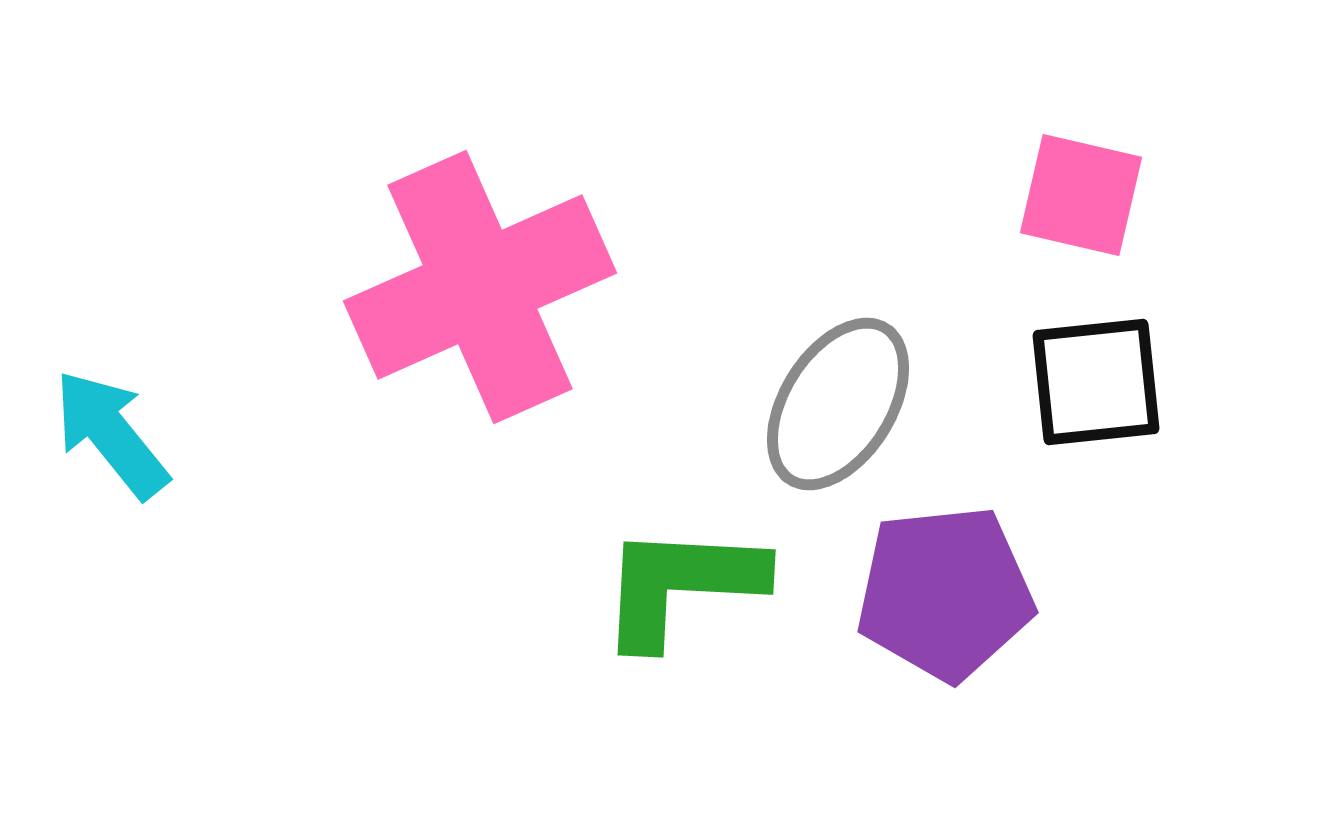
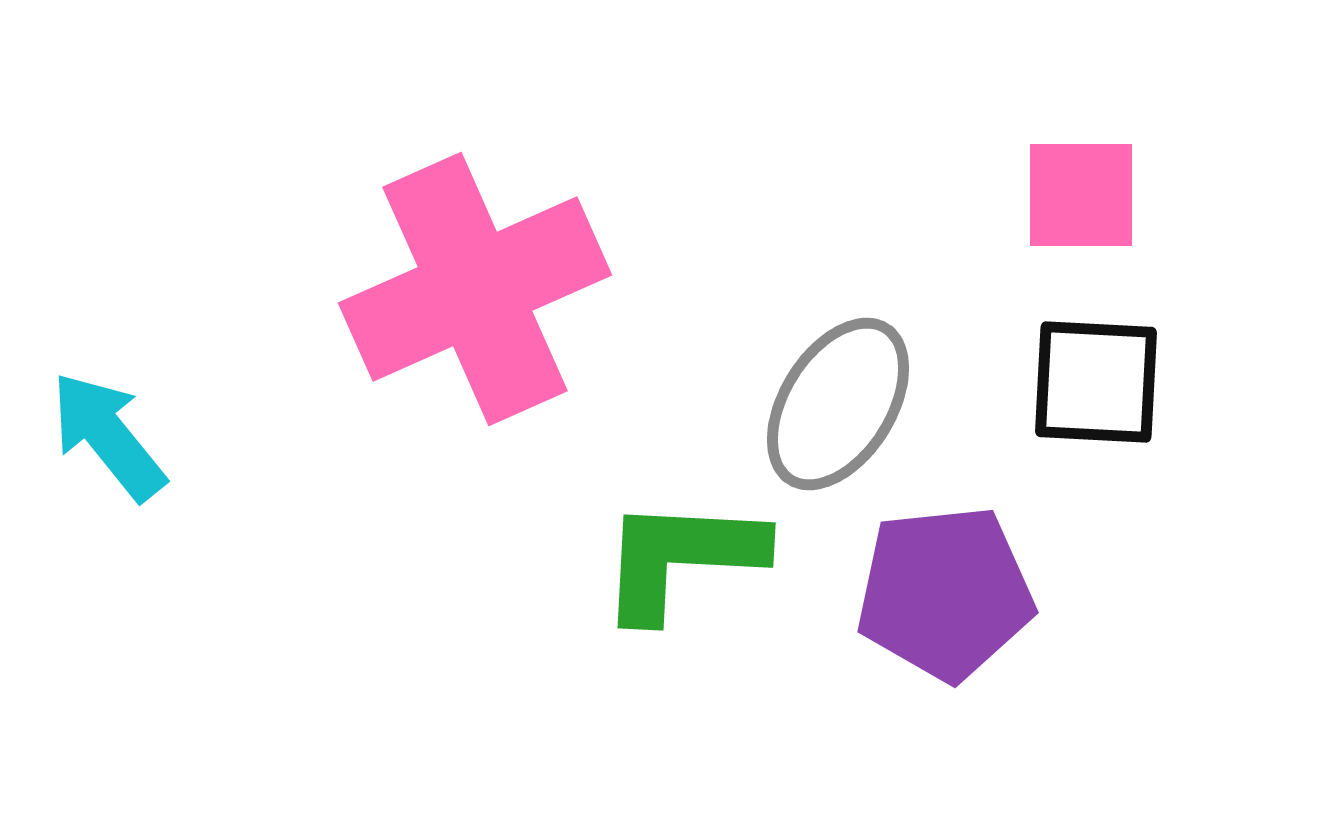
pink square: rotated 13 degrees counterclockwise
pink cross: moved 5 px left, 2 px down
black square: rotated 9 degrees clockwise
cyan arrow: moved 3 px left, 2 px down
green L-shape: moved 27 px up
